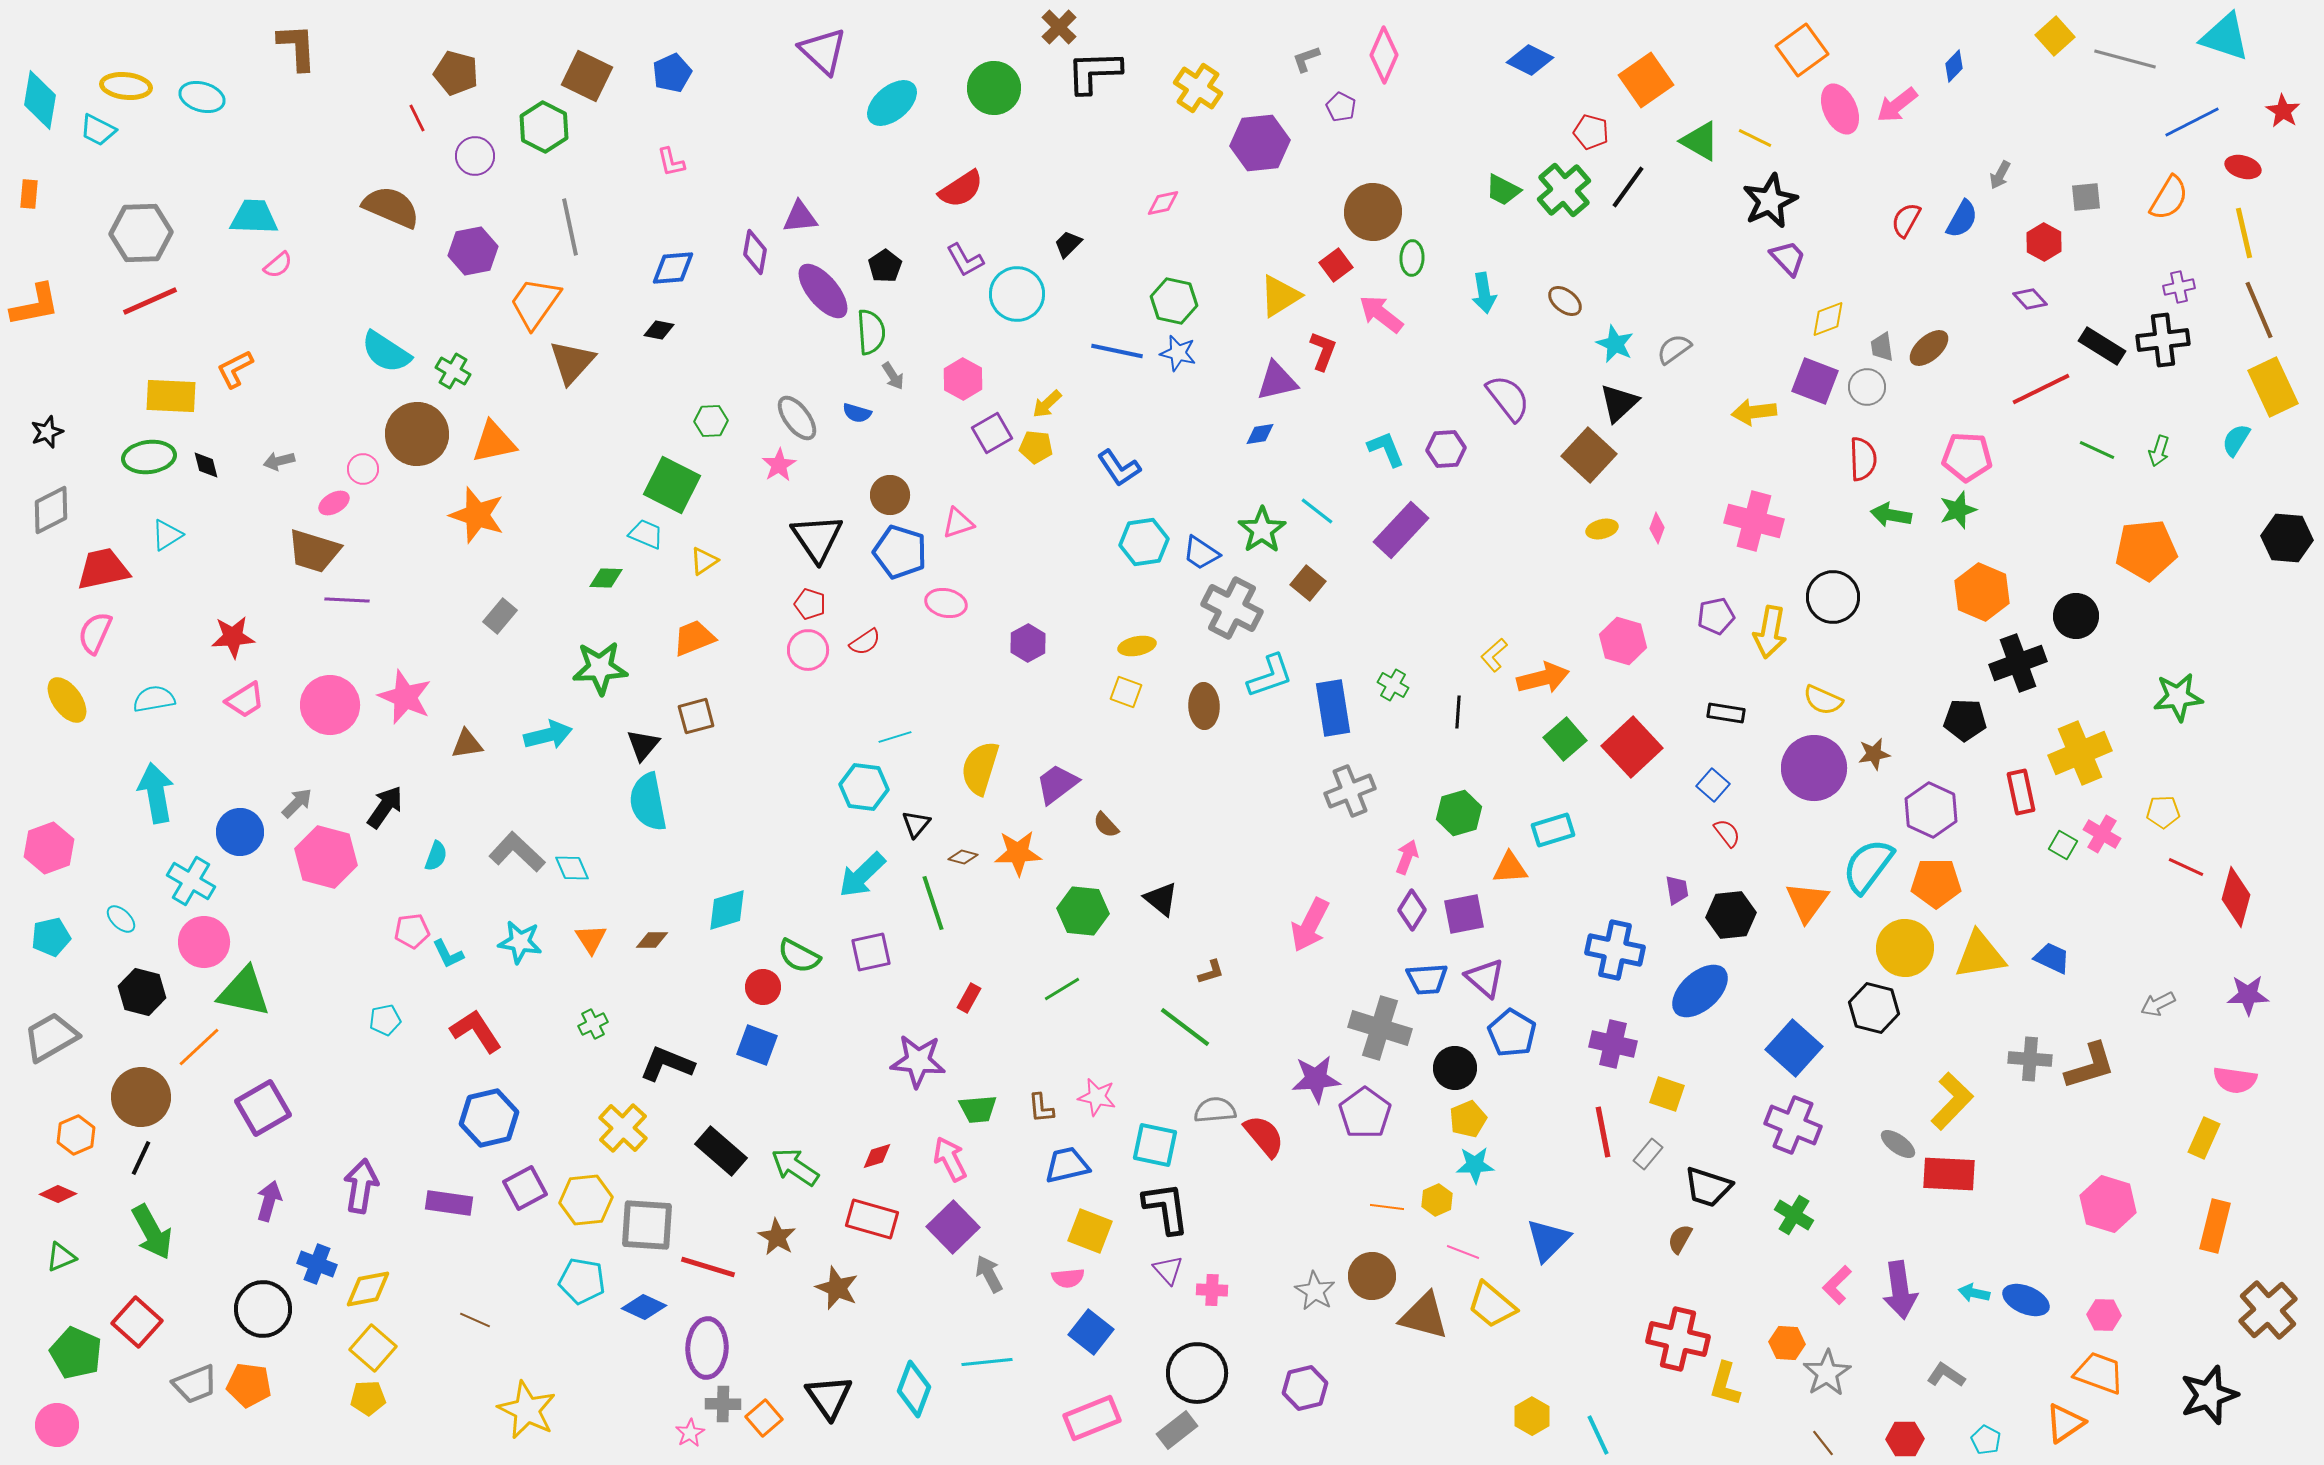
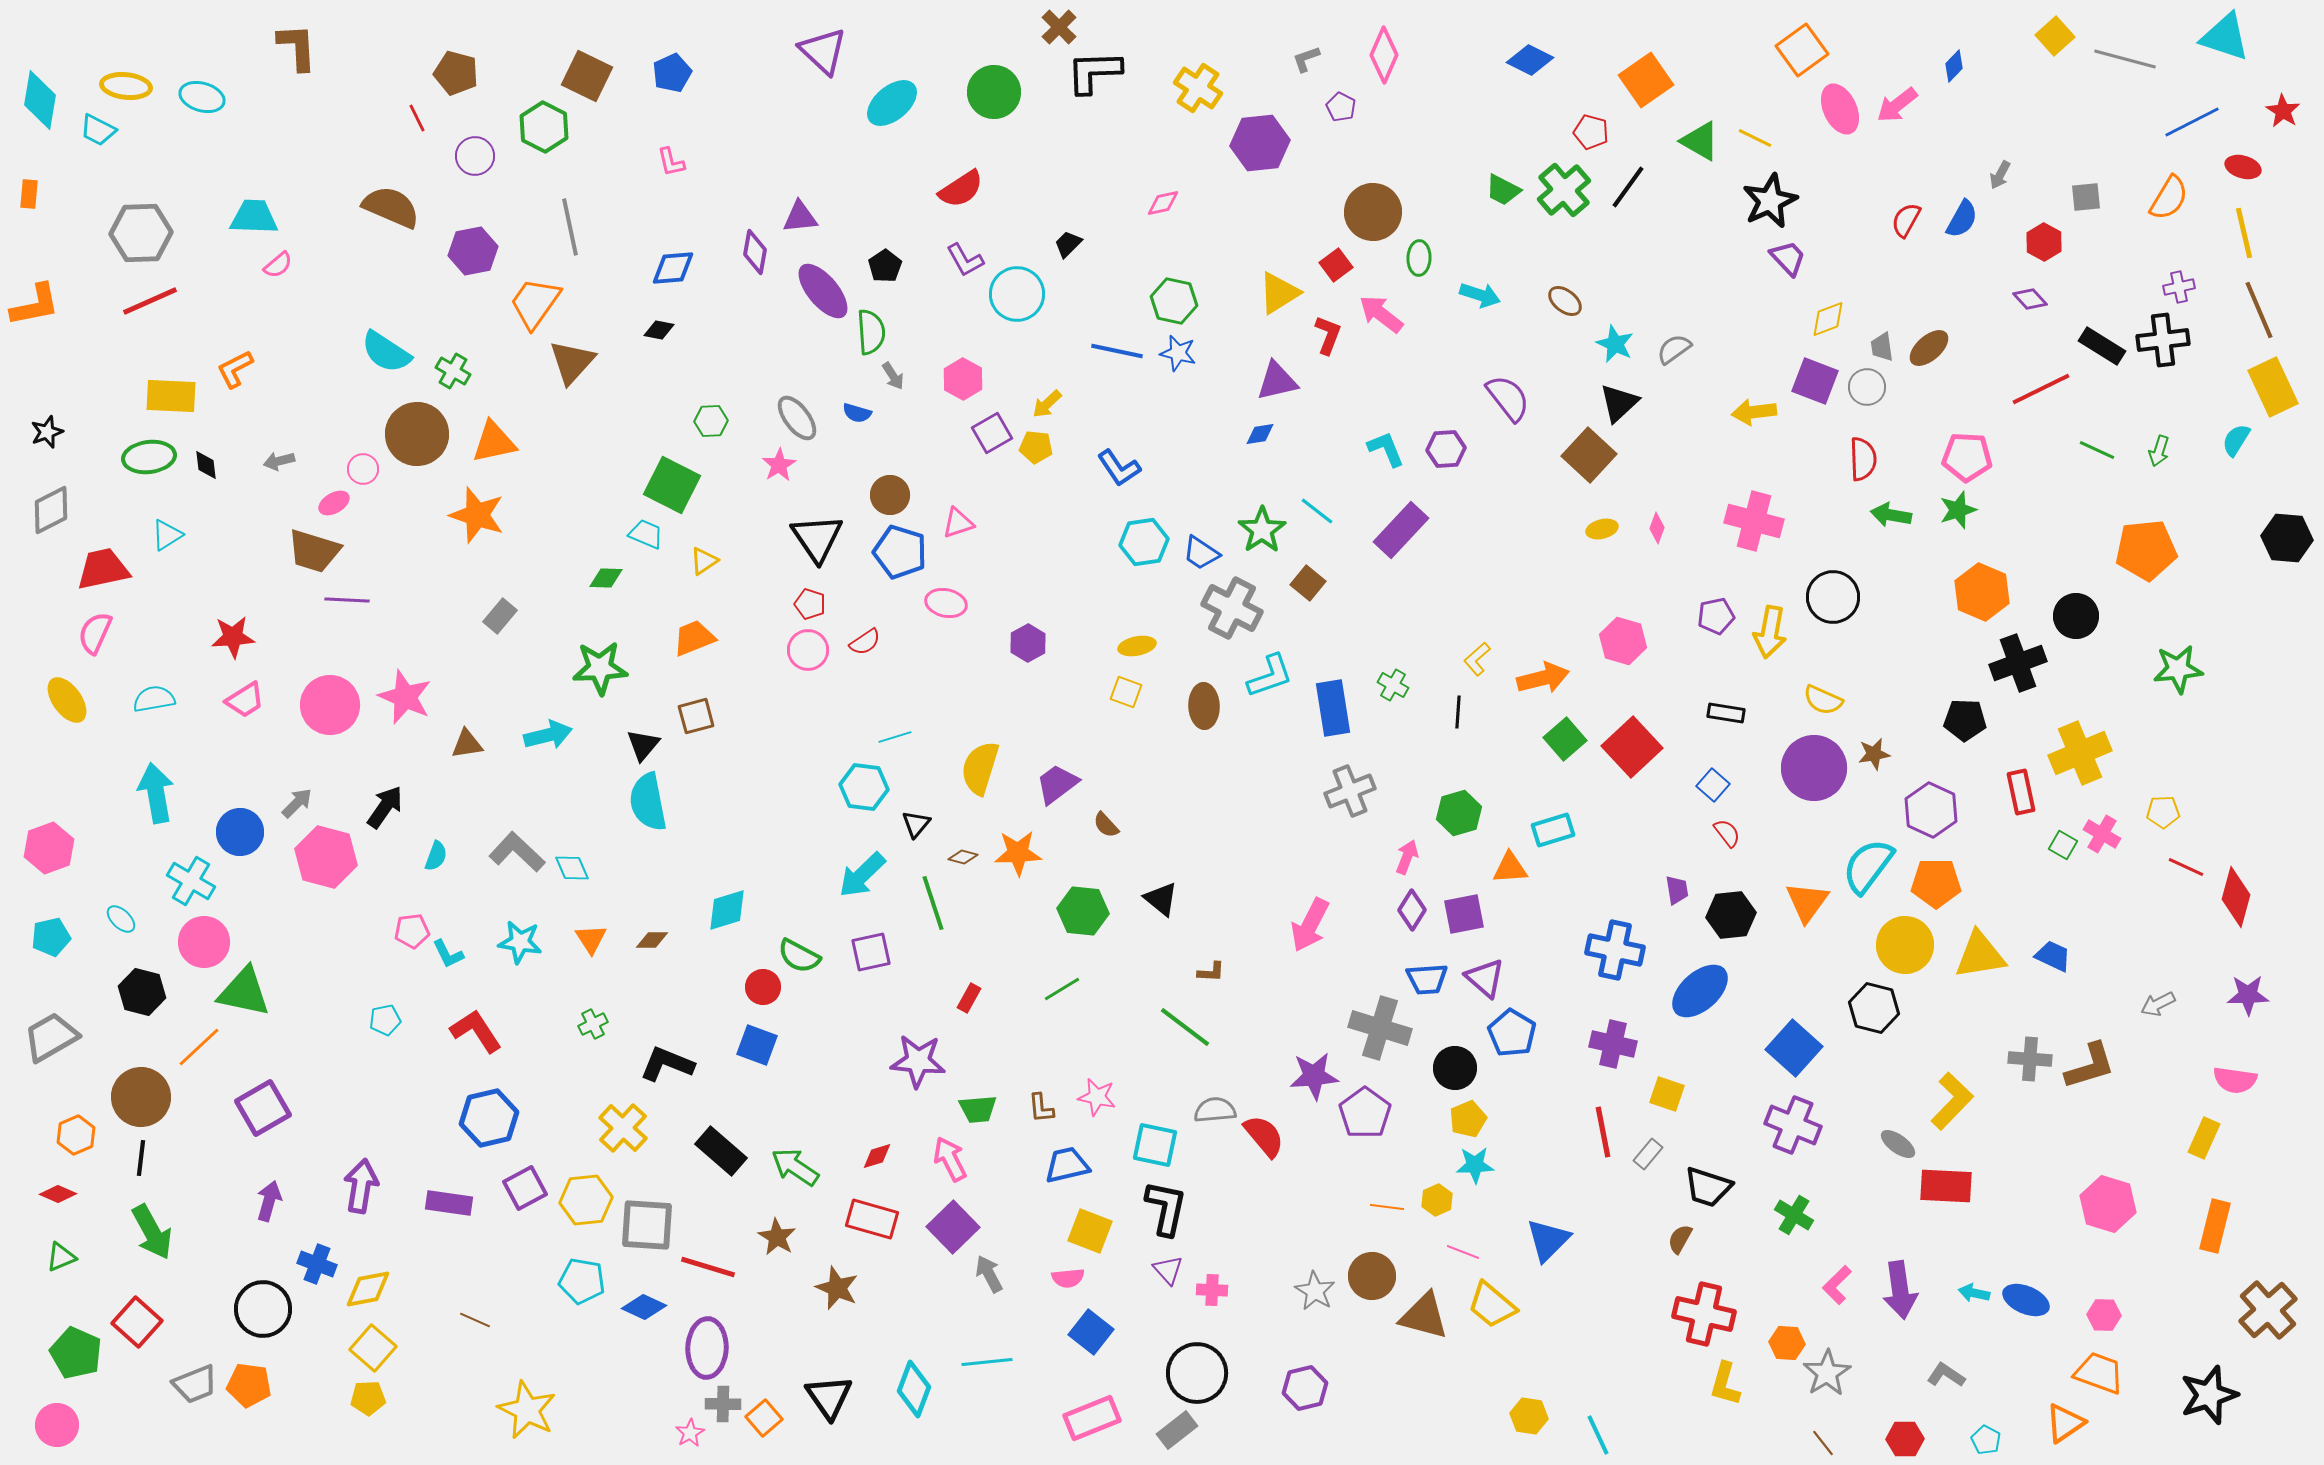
green circle at (994, 88): moved 4 px down
green ellipse at (1412, 258): moved 7 px right
cyan arrow at (1484, 293): moved 4 px left, 2 px down; rotated 63 degrees counterclockwise
yellow triangle at (1280, 296): moved 1 px left, 3 px up
red L-shape at (1323, 351): moved 5 px right, 16 px up
black diamond at (206, 465): rotated 8 degrees clockwise
yellow L-shape at (1494, 655): moved 17 px left, 4 px down
green star at (2178, 697): moved 28 px up
yellow circle at (1905, 948): moved 3 px up
blue trapezoid at (2052, 958): moved 1 px right, 2 px up
brown L-shape at (1211, 972): rotated 20 degrees clockwise
purple star at (1316, 1079): moved 2 px left, 3 px up
black line at (141, 1158): rotated 18 degrees counterclockwise
red rectangle at (1949, 1174): moved 3 px left, 12 px down
black L-shape at (1166, 1208): rotated 20 degrees clockwise
red cross at (1678, 1339): moved 26 px right, 25 px up
yellow hexagon at (1532, 1416): moved 3 px left; rotated 21 degrees counterclockwise
